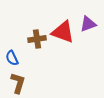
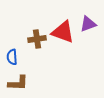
blue semicircle: moved 1 px up; rotated 21 degrees clockwise
brown L-shape: rotated 75 degrees clockwise
